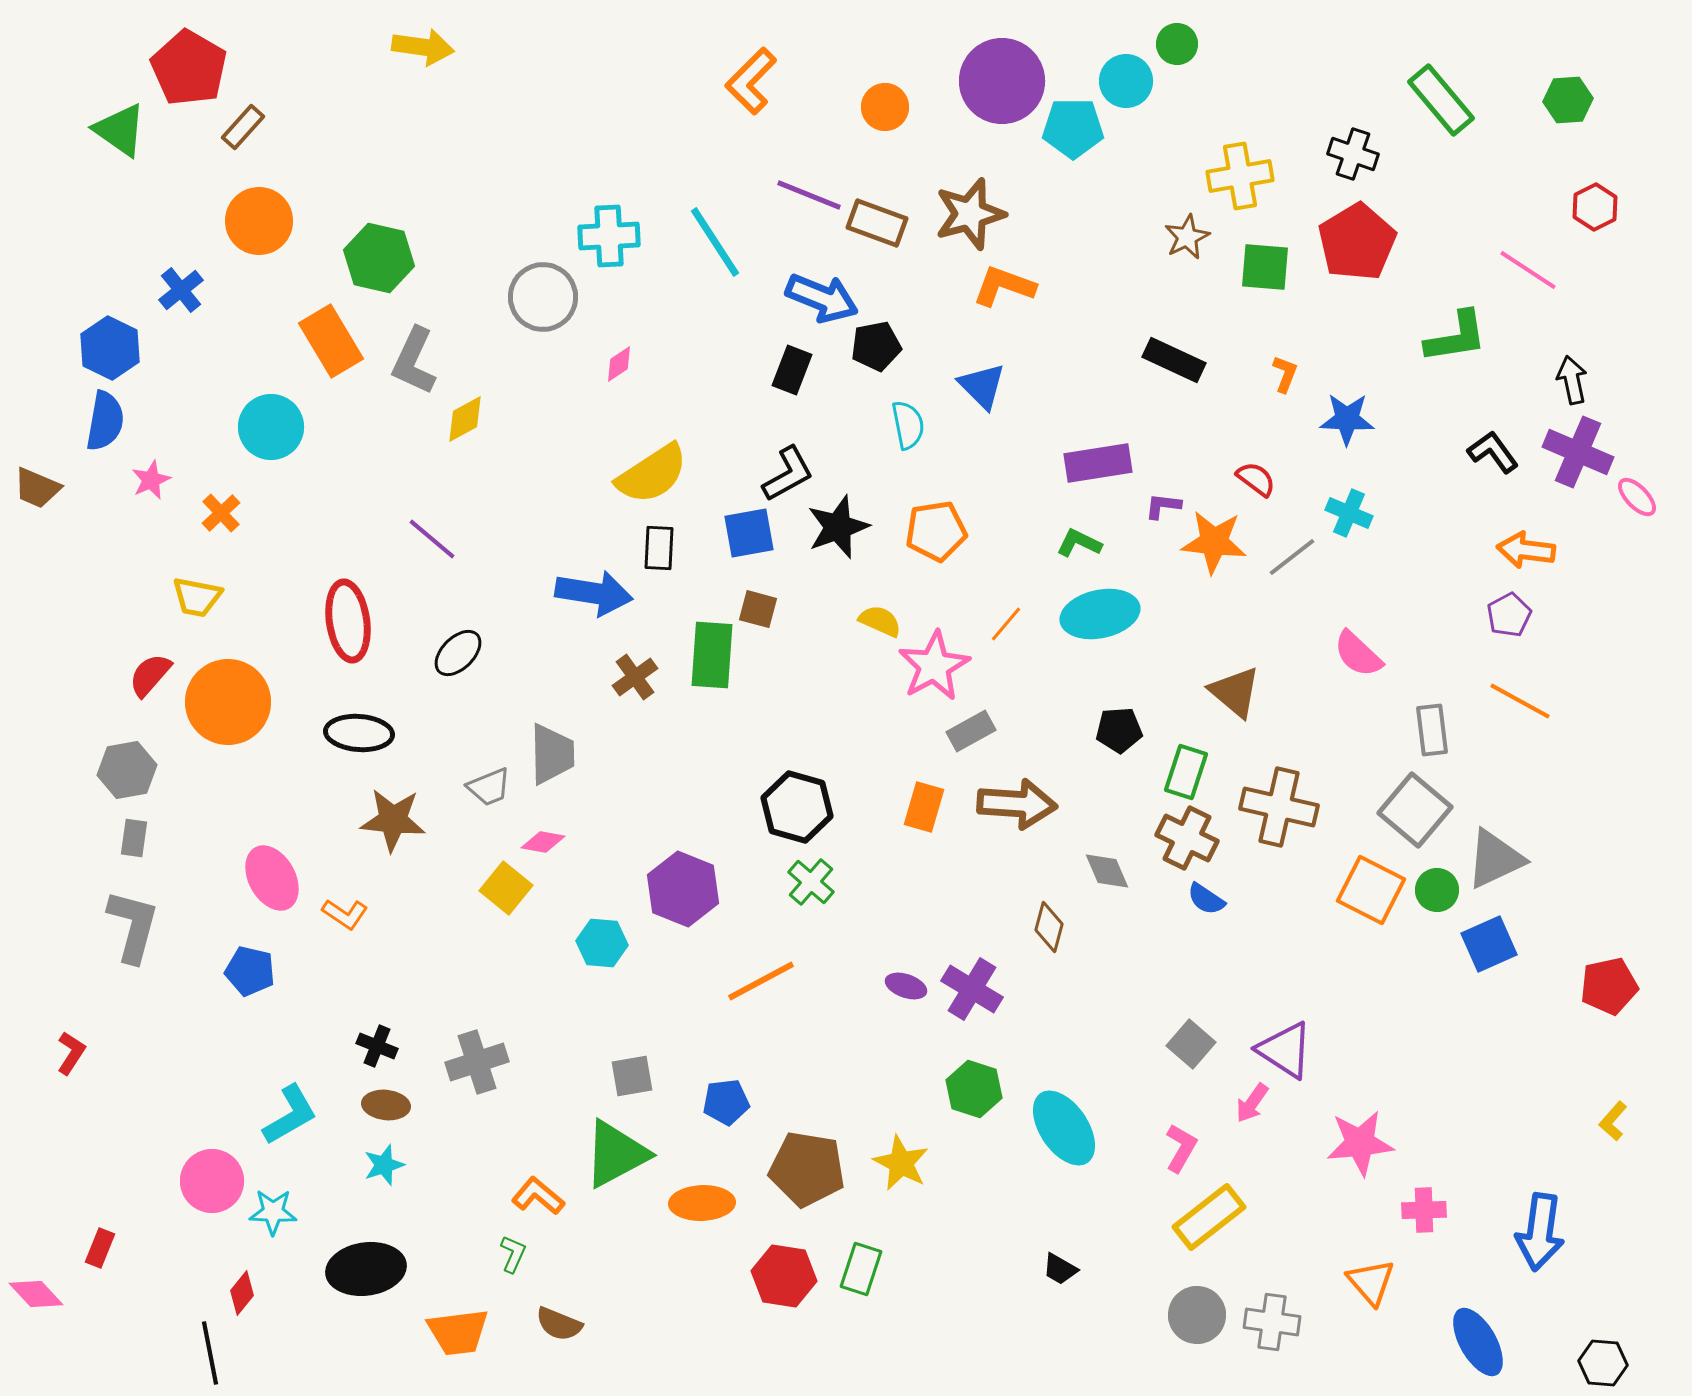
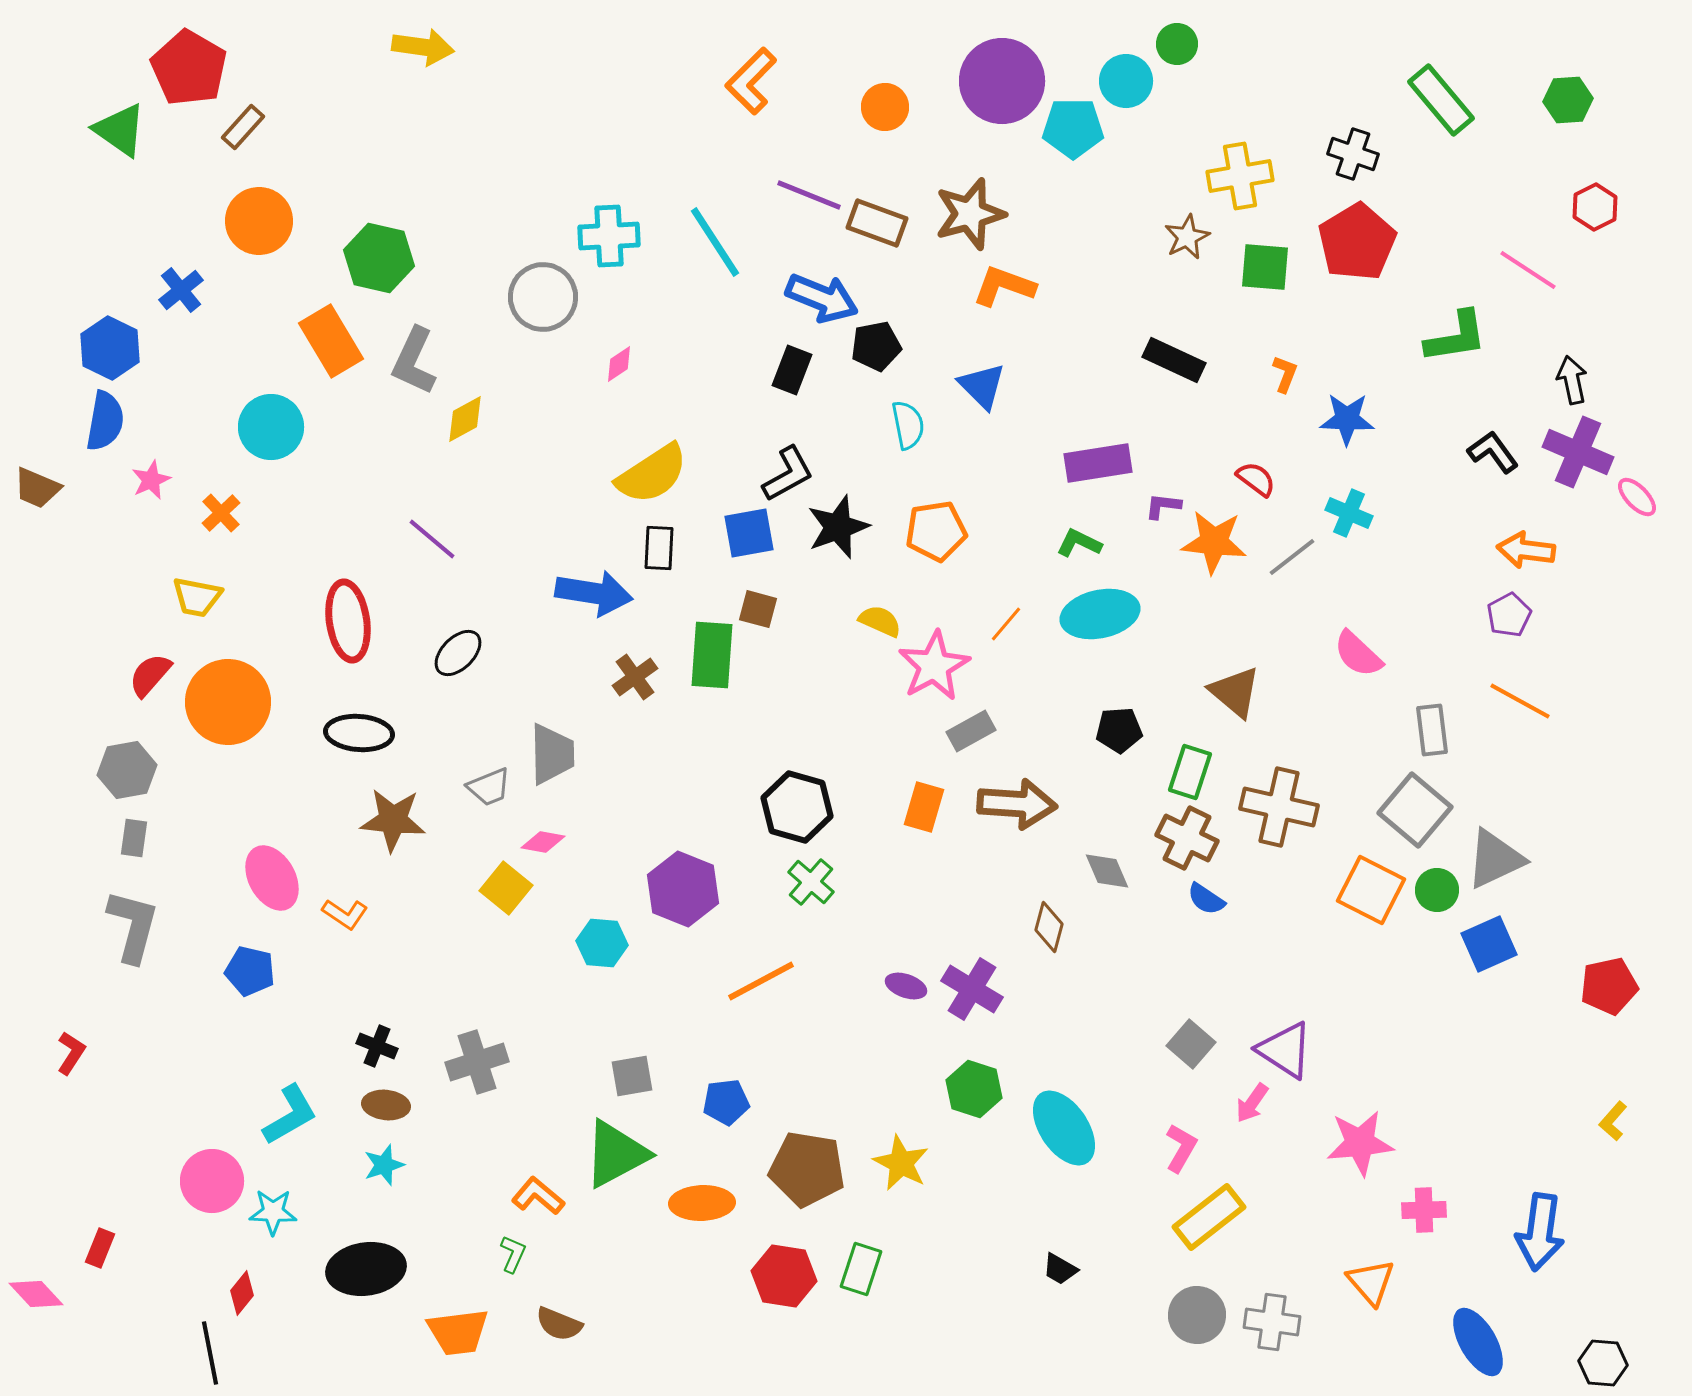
green rectangle at (1186, 772): moved 4 px right
